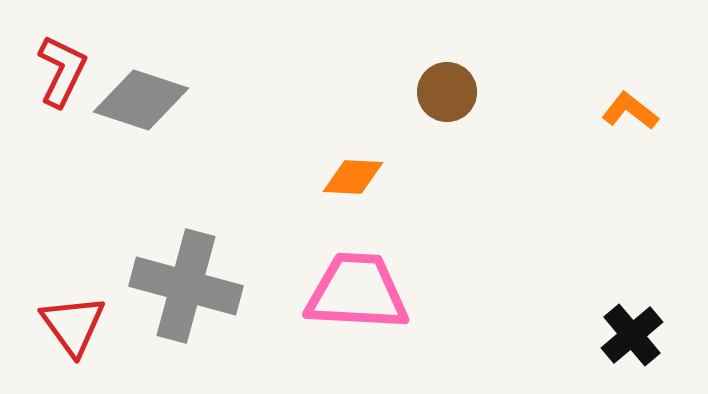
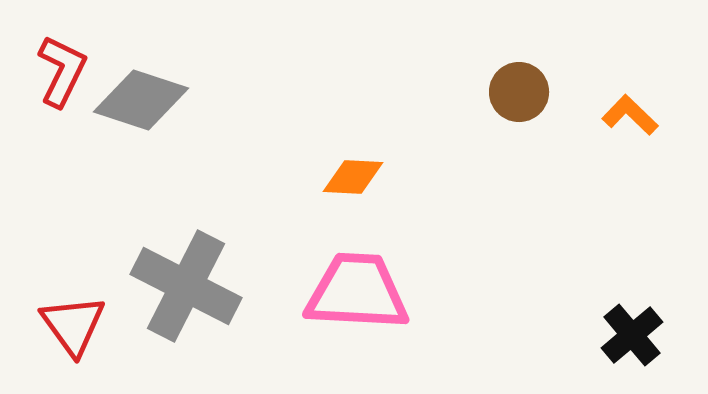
brown circle: moved 72 px right
orange L-shape: moved 4 px down; rotated 6 degrees clockwise
gray cross: rotated 12 degrees clockwise
